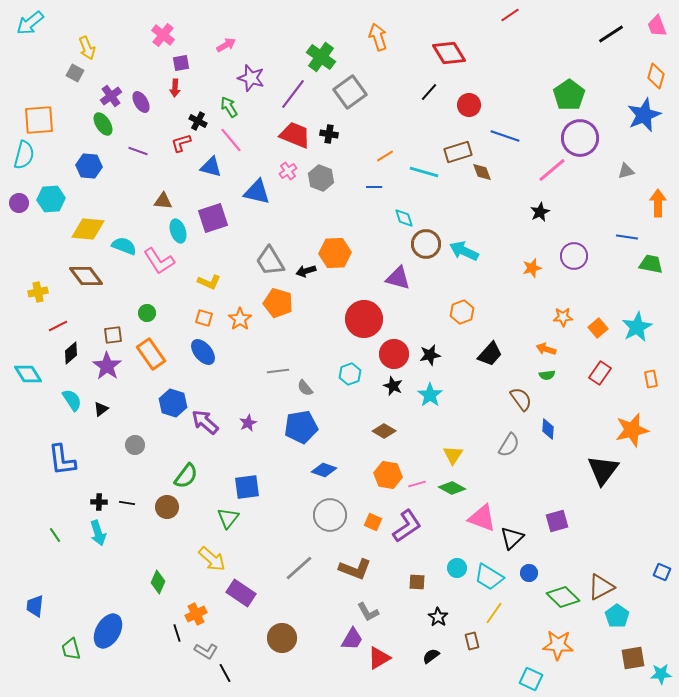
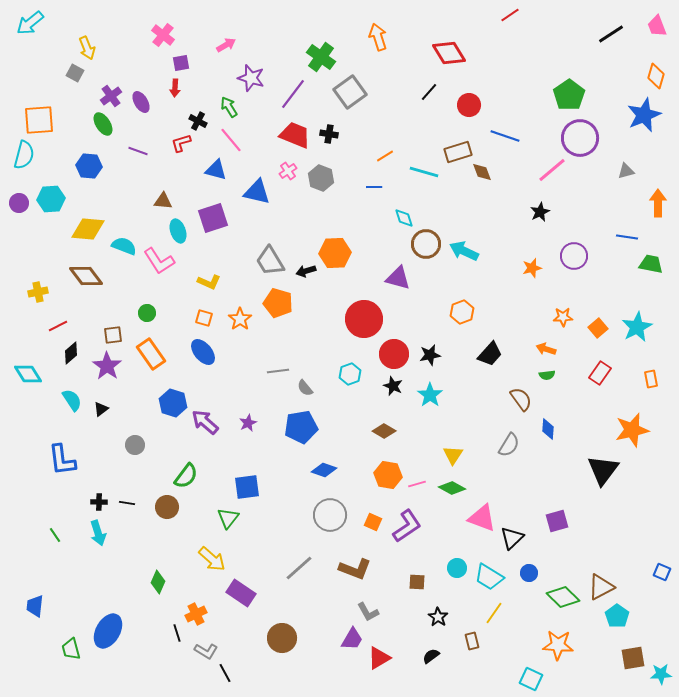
blue triangle at (211, 167): moved 5 px right, 3 px down
